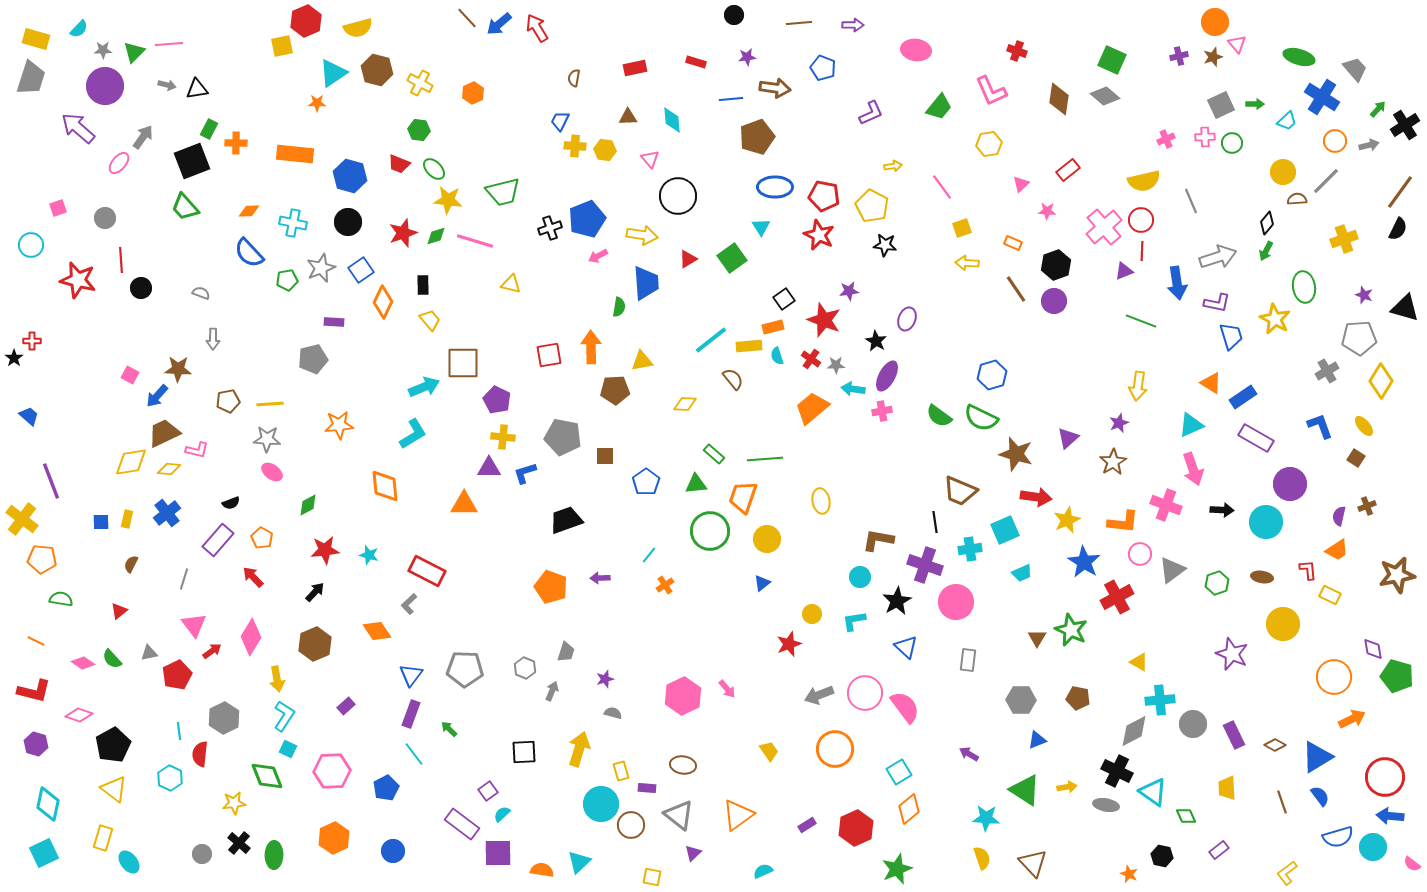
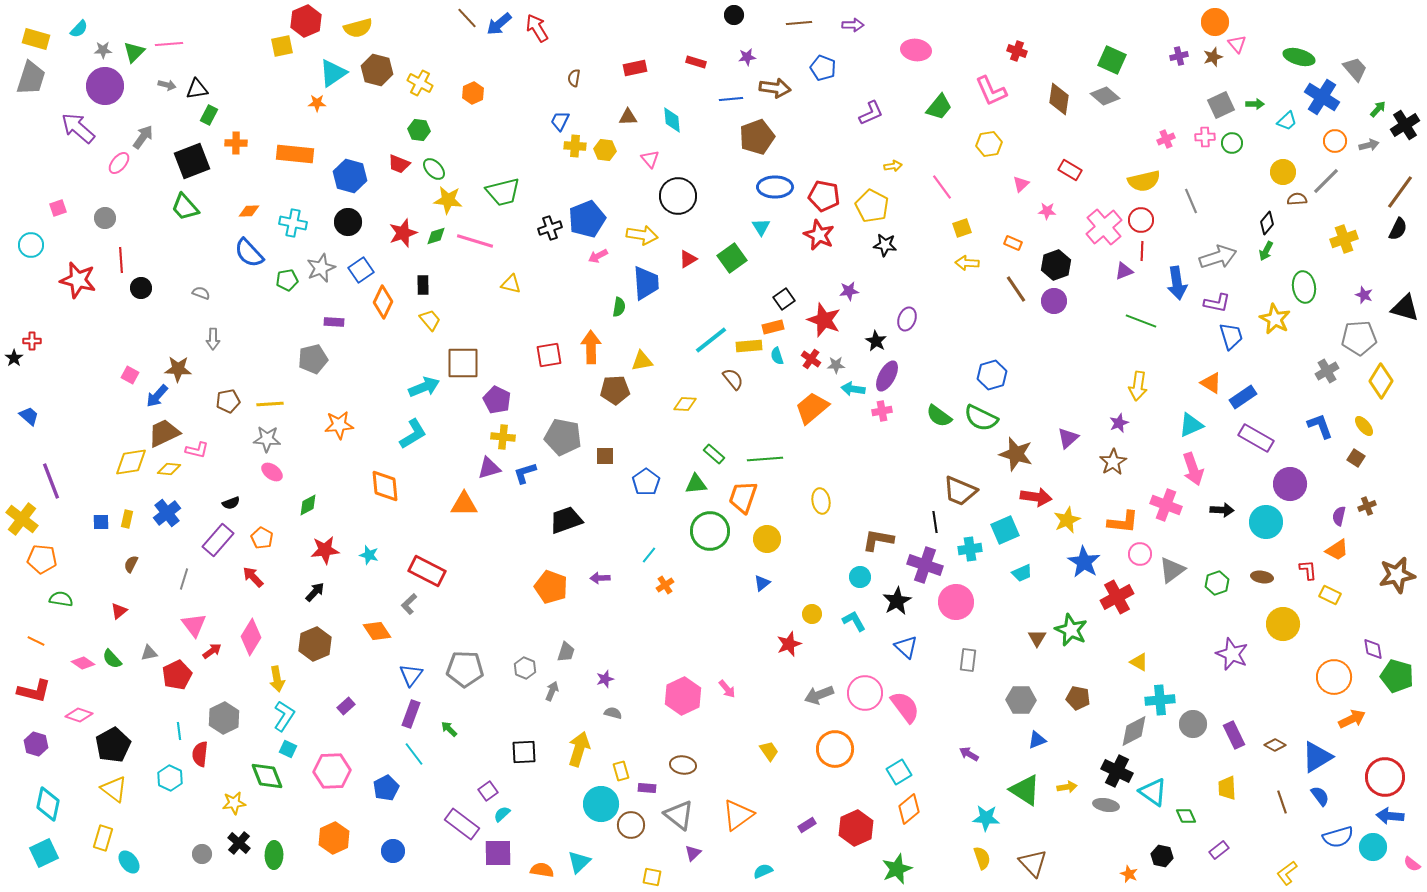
green rectangle at (209, 129): moved 14 px up
red rectangle at (1068, 170): moved 2 px right; rotated 70 degrees clockwise
purple triangle at (489, 468): rotated 15 degrees counterclockwise
cyan L-shape at (854, 621): rotated 70 degrees clockwise
